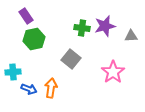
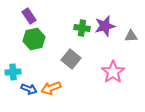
purple rectangle: moved 3 px right
orange arrow: rotated 120 degrees counterclockwise
